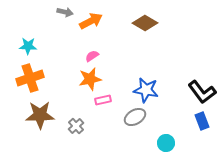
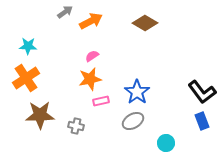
gray arrow: rotated 49 degrees counterclockwise
orange cross: moved 4 px left; rotated 16 degrees counterclockwise
blue star: moved 9 px left, 2 px down; rotated 25 degrees clockwise
pink rectangle: moved 2 px left, 1 px down
gray ellipse: moved 2 px left, 4 px down
gray cross: rotated 35 degrees counterclockwise
